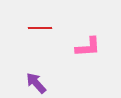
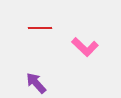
pink L-shape: moved 3 px left; rotated 48 degrees clockwise
